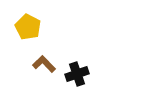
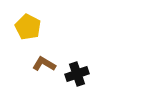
brown L-shape: rotated 15 degrees counterclockwise
